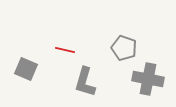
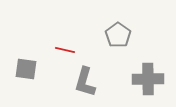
gray pentagon: moved 6 px left, 13 px up; rotated 15 degrees clockwise
gray square: rotated 15 degrees counterclockwise
gray cross: rotated 12 degrees counterclockwise
